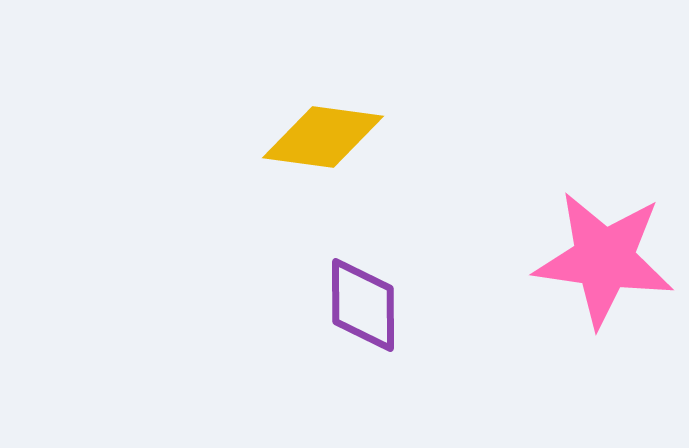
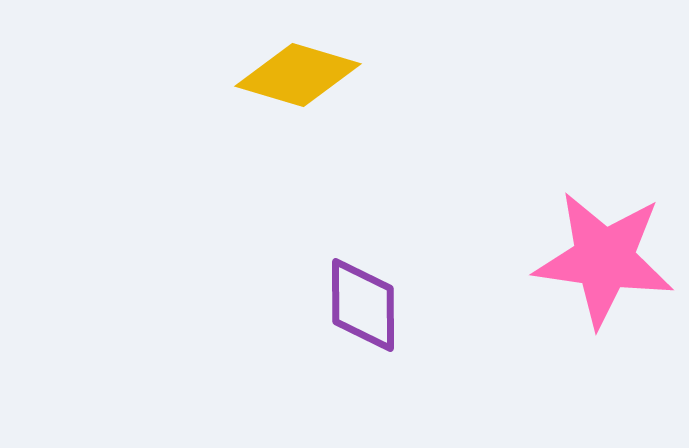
yellow diamond: moved 25 px left, 62 px up; rotated 9 degrees clockwise
